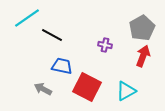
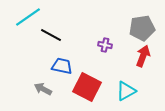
cyan line: moved 1 px right, 1 px up
gray pentagon: rotated 20 degrees clockwise
black line: moved 1 px left
